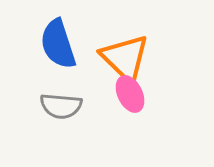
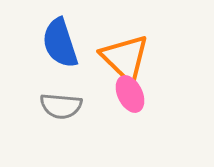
blue semicircle: moved 2 px right, 1 px up
